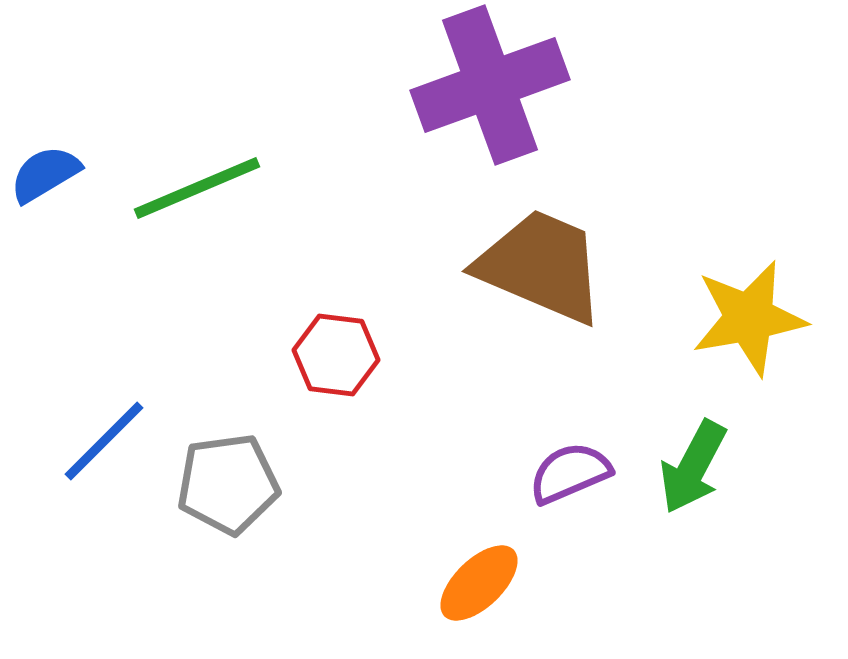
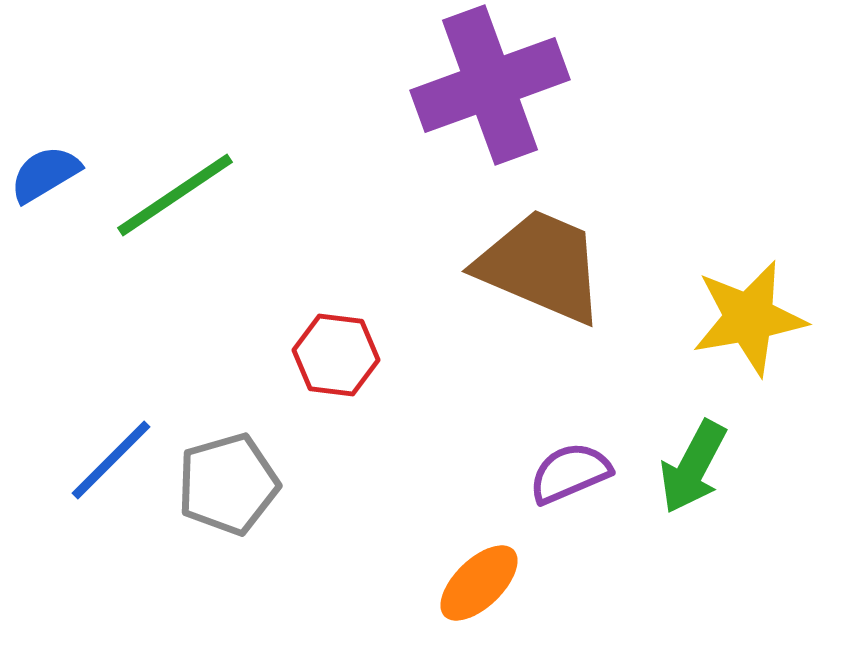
green line: moved 22 px left, 7 px down; rotated 11 degrees counterclockwise
blue line: moved 7 px right, 19 px down
gray pentagon: rotated 8 degrees counterclockwise
